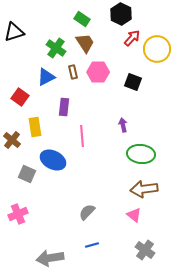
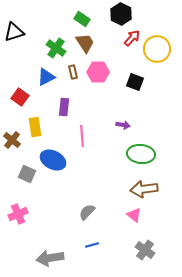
black square: moved 2 px right
purple arrow: rotated 112 degrees clockwise
